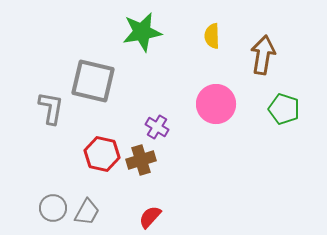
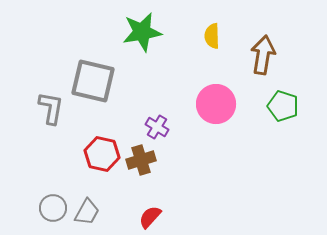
green pentagon: moved 1 px left, 3 px up
